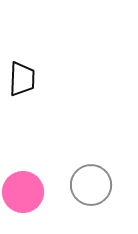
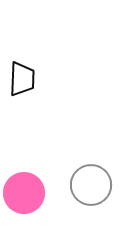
pink circle: moved 1 px right, 1 px down
